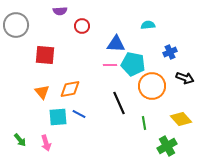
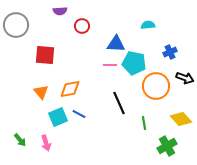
cyan pentagon: moved 1 px right, 1 px up
orange circle: moved 4 px right
orange triangle: moved 1 px left
cyan square: rotated 18 degrees counterclockwise
